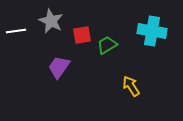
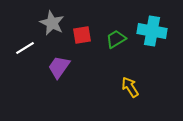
gray star: moved 1 px right, 2 px down
white line: moved 9 px right, 17 px down; rotated 24 degrees counterclockwise
green trapezoid: moved 9 px right, 6 px up
yellow arrow: moved 1 px left, 1 px down
